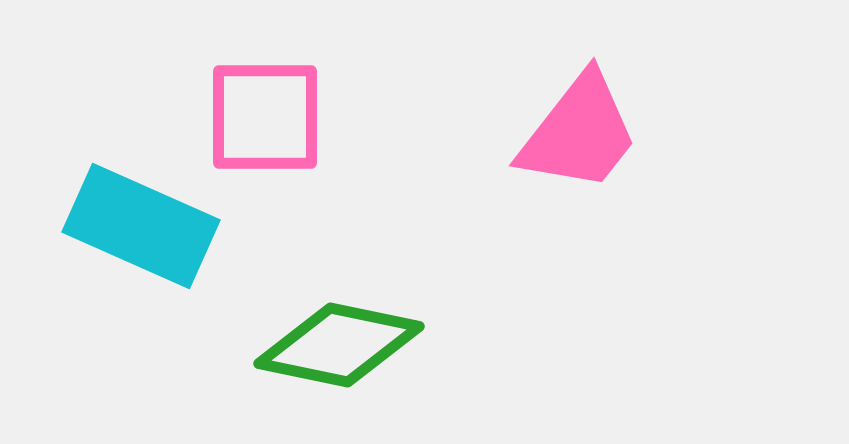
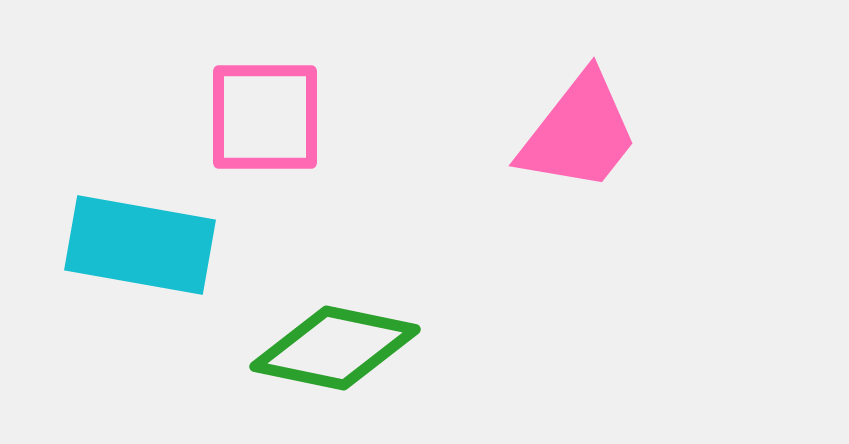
cyan rectangle: moved 1 px left, 19 px down; rotated 14 degrees counterclockwise
green diamond: moved 4 px left, 3 px down
